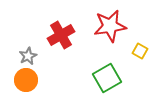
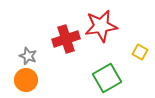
red star: moved 9 px left
red cross: moved 5 px right, 4 px down; rotated 12 degrees clockwise
yellow square: moved 1 px down
gray star: rotated 24 degrees counterclockwise
